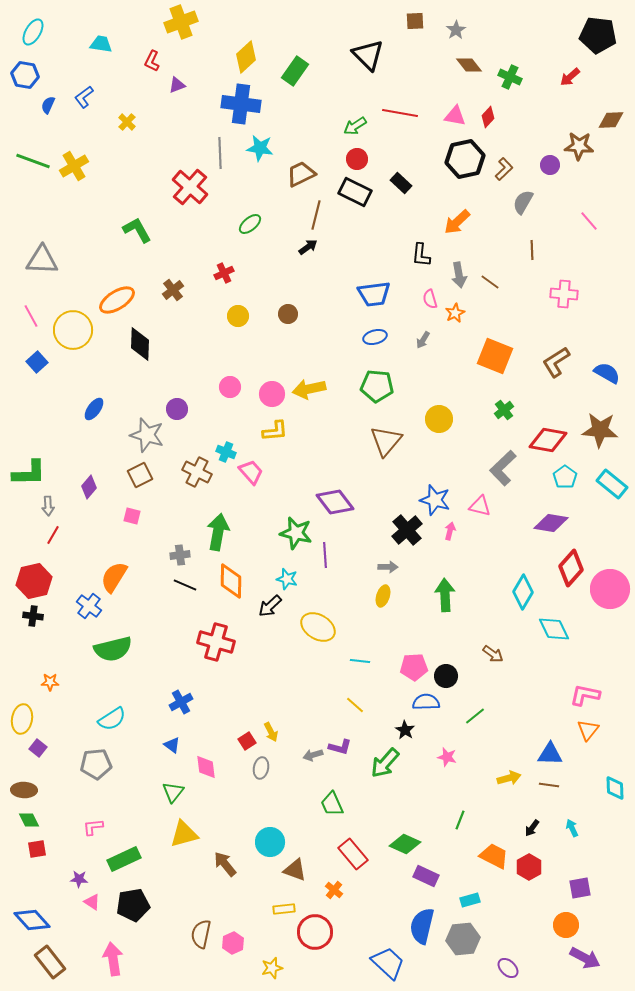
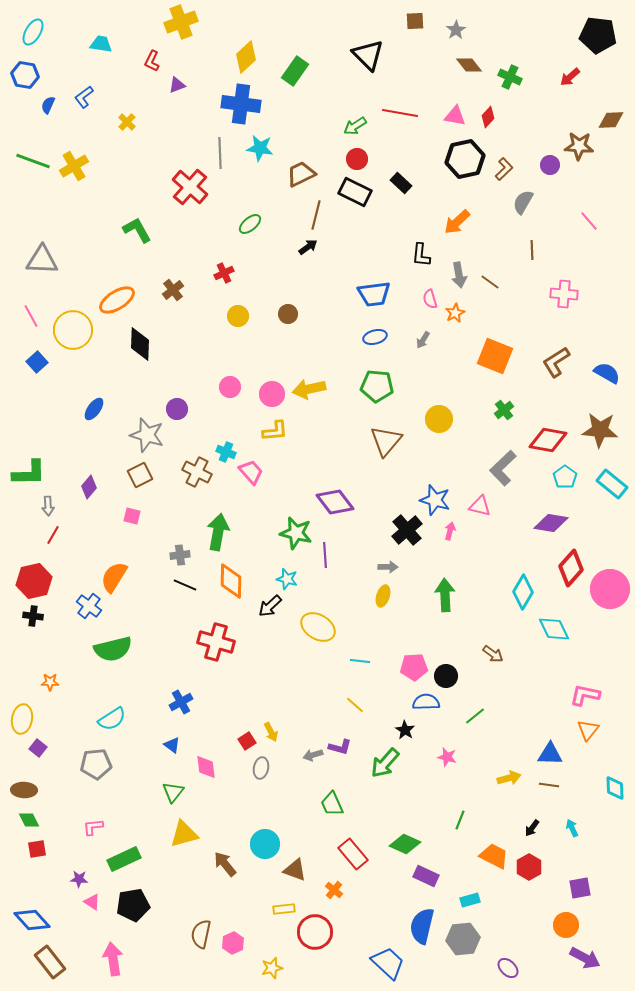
cyan circle at (270, 842): moved 5 px left, 2 px down
